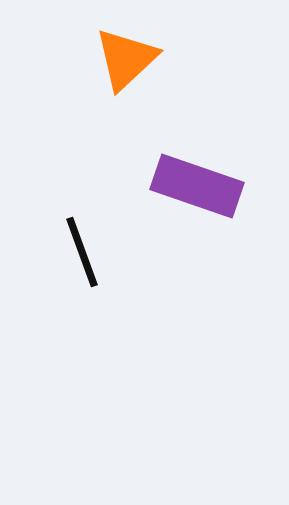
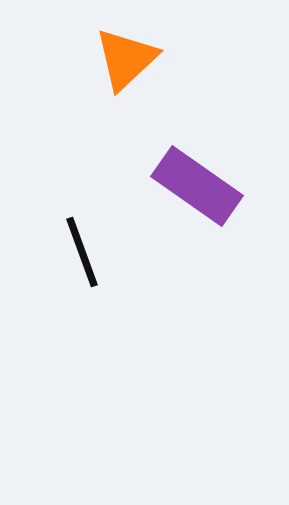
purple rectangle: rotated 16 degrees clockwise
